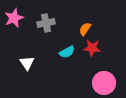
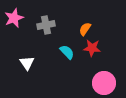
gray cross: moved 2 px down
cyan semicircle: rotated 105 degrees counterclockwise
